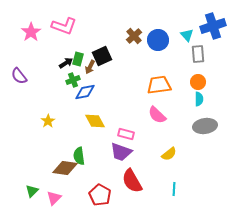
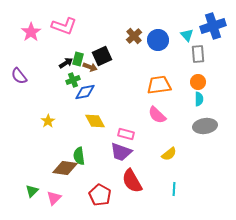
brown arrow: rotated 96 degrees counterclockwise
